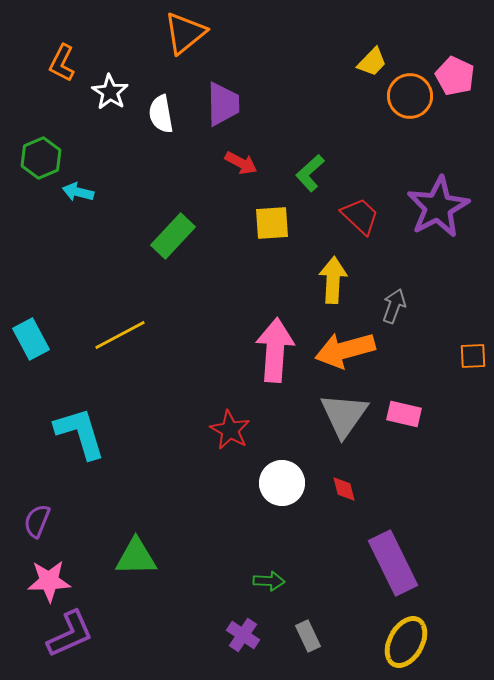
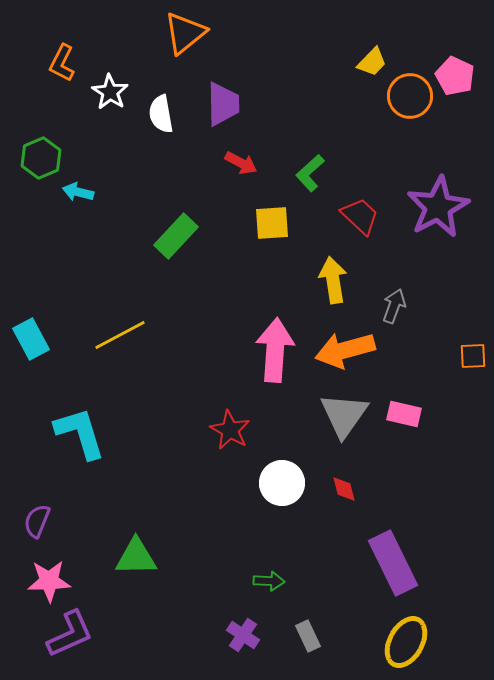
green rectangle: moved 3 px right
yellow arrow: rotated 12 degrees counterclockwise
